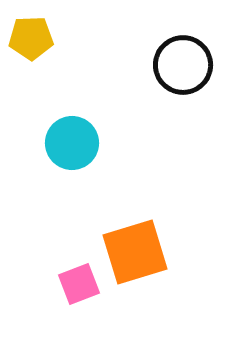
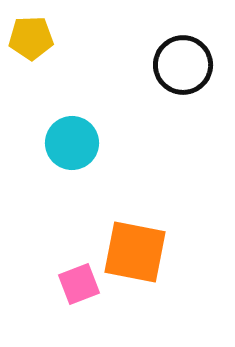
orange square: rotated 28 degrees clockwise
